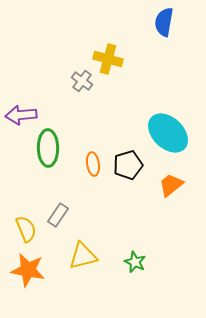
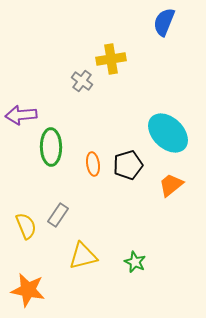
blue semicircle: rotated 12 degrees clockwise
yellow cross: moved 3 px right; rotated 24 degrees counterclockwise
green ellipse: moved 3 px right, 1 px up
yellow semicircle: moved 3 px up
orange star: moved 20 px down
